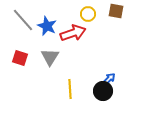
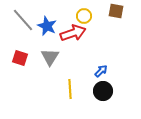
yellow circle: moved 4 px left, 2 px down
blue arrow: moved 8 px left, 8 px up
